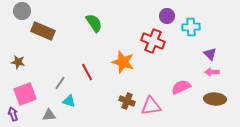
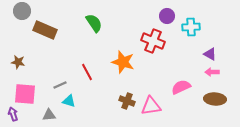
brown rectangle: moved 2 px right, 1 px up
purple triangle: rotated 16 degrees counterclockwise
gray line: moved 2 px down; rotated 32 degrees clockwise
pink square: rotated 25 degrees clockwise
